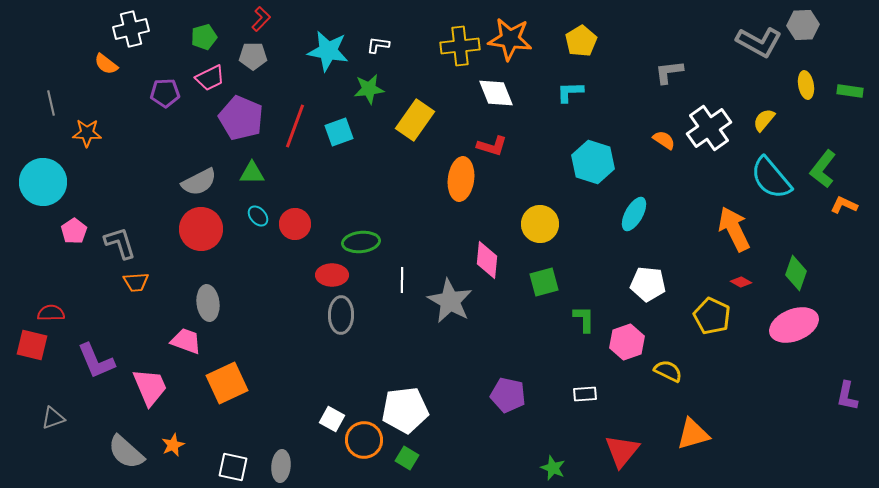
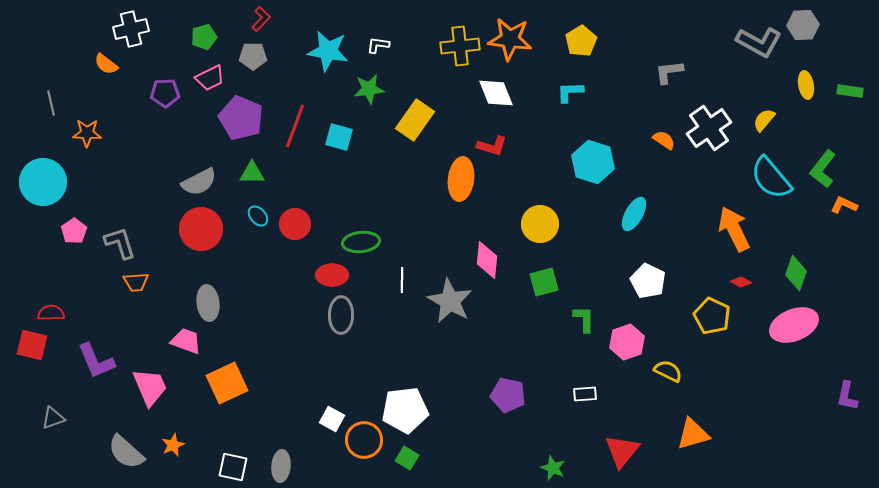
cyan square at (339, 132): moved 5 px down; rotated 36 degrees clockwise
white pentagon at (648, 284): moved 3 px up; rotated 20 degrees clockwise
